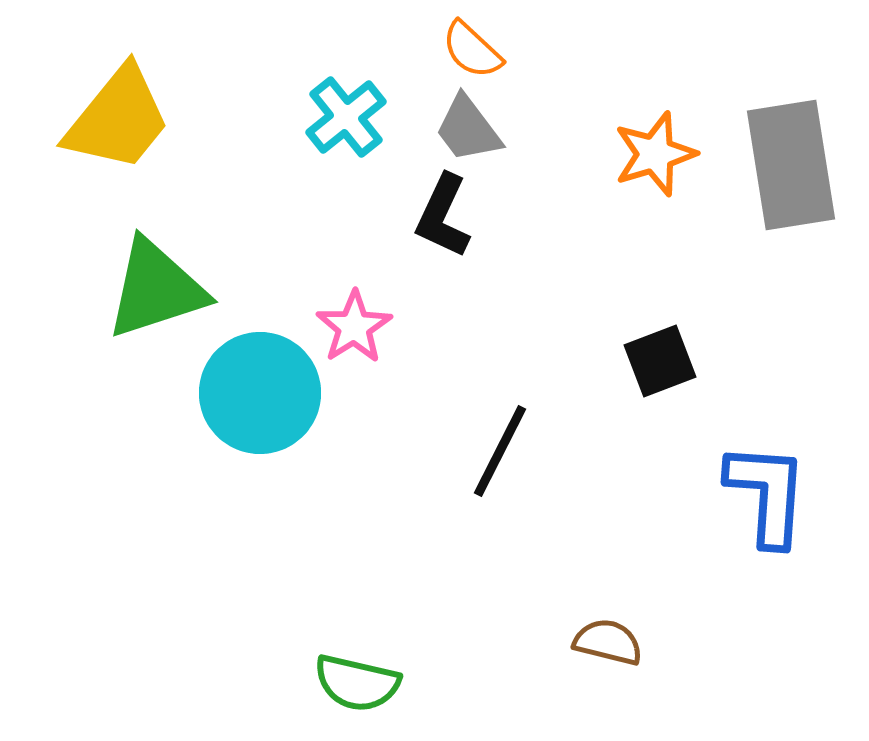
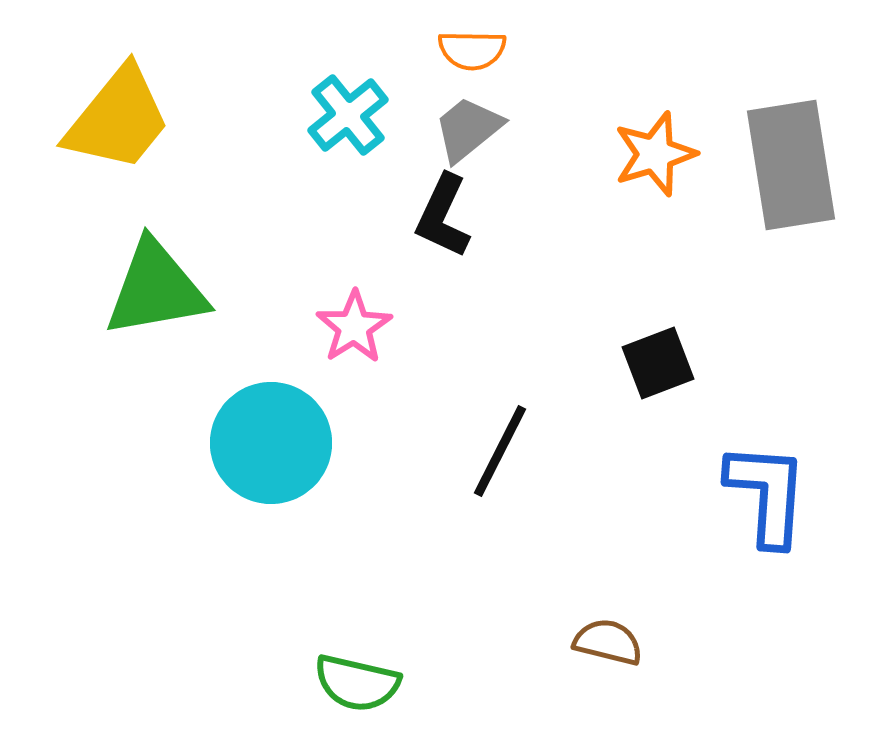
orange semicircle: rotated 42 degrees counterclockwise
cyan cross: moved 2 px right, 2 px up
gray trapezoid: rotated 88 degrees clockwise
green triangle: rotated 8 degrees clockwise
black square: moved 2 px left, 2 px down
cyan circle: moved 11 px right, 50 px down
